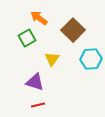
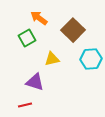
yellow triangle: rotated 42 degrees clockwise
red line: moved 13 px left
